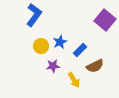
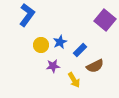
blue L-shape: moved 7 px left
yellow circle: moved 1 px up
